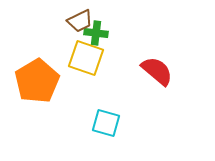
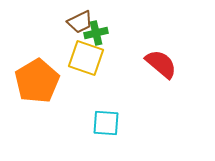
brown trapezoid: moved 1 px down
green cross: rotated 20 degrees counterclockwise
red semicircle: moved 4 px right, 7 px up
cyan square: rotated 12 degrees counterclockwise
